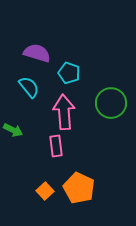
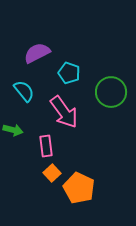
purple semicircle: rotated 44 degrees counterclockwise
cyan semicircle: moved 5 px left, 4 px down
green circle: moved 11 px up
pink arrow: rotated 148 degrees clockwise
green arrow: rotated 12 degrees counterclockwise
pink rectangle: moved 10 px left
orange square: moved 7 px right, 18 px up
